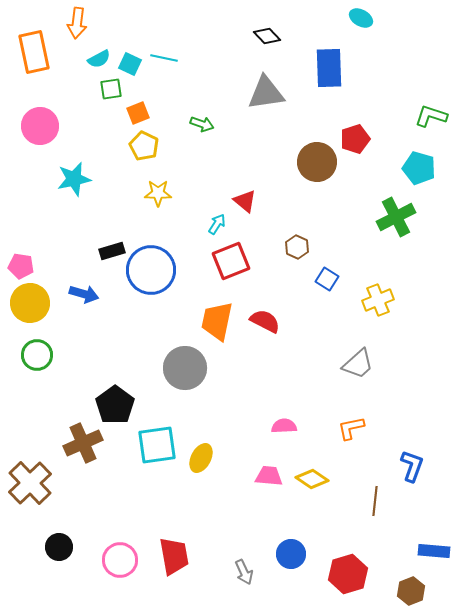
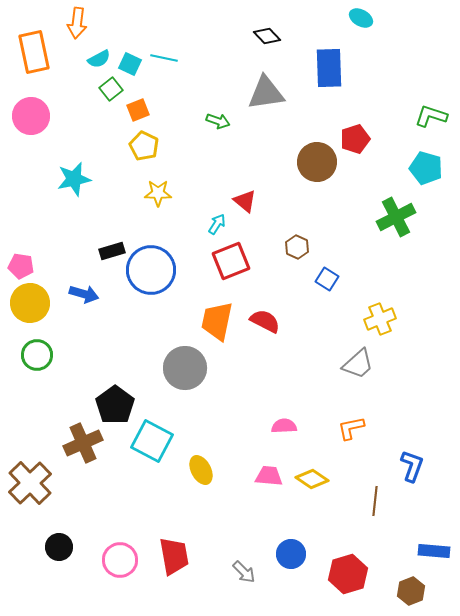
green square at (111, 89): rotated 30 degrees counterclockwise
orange square at (138, 113): moved 3 px up
green arrow at (202, 124): moved 16 px right, 3 px up
pink circle at (40, 126): moved 9 px left, 10 px up
cyan pentagon at (419, 168): moved 7 px right
yellow cross at (378, 300): moved 2 px right, 19 px down
cyan square at (157, 445): moved 5 px left, 4 px up; rotated 36 degrees clockwise
yellow ellipse at (201, 458): moved 12 px down; rotated 56 degrees counterclockwise
gray arrow at (244, 572): rotated 20 degrees counterclockwise
